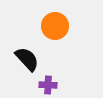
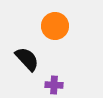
purple cross: moved 6 px right
